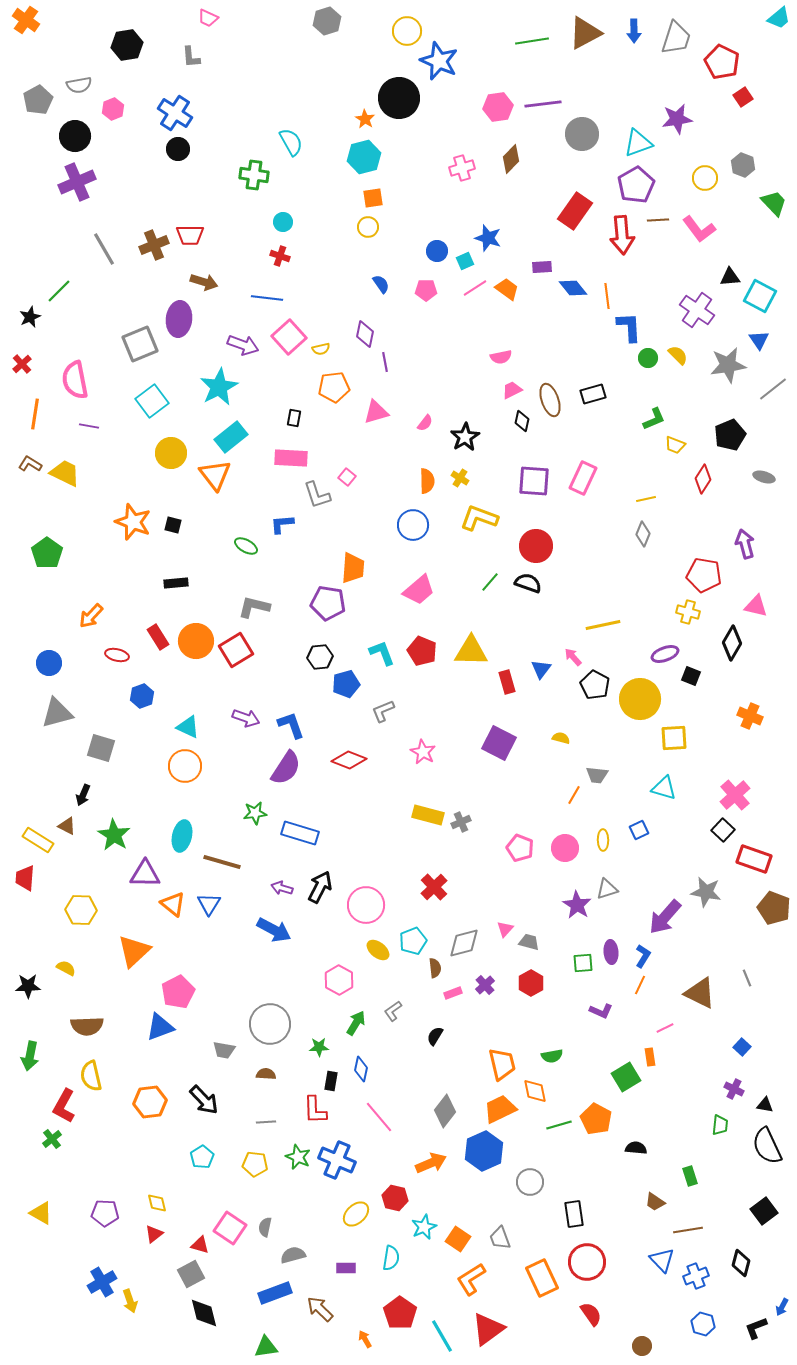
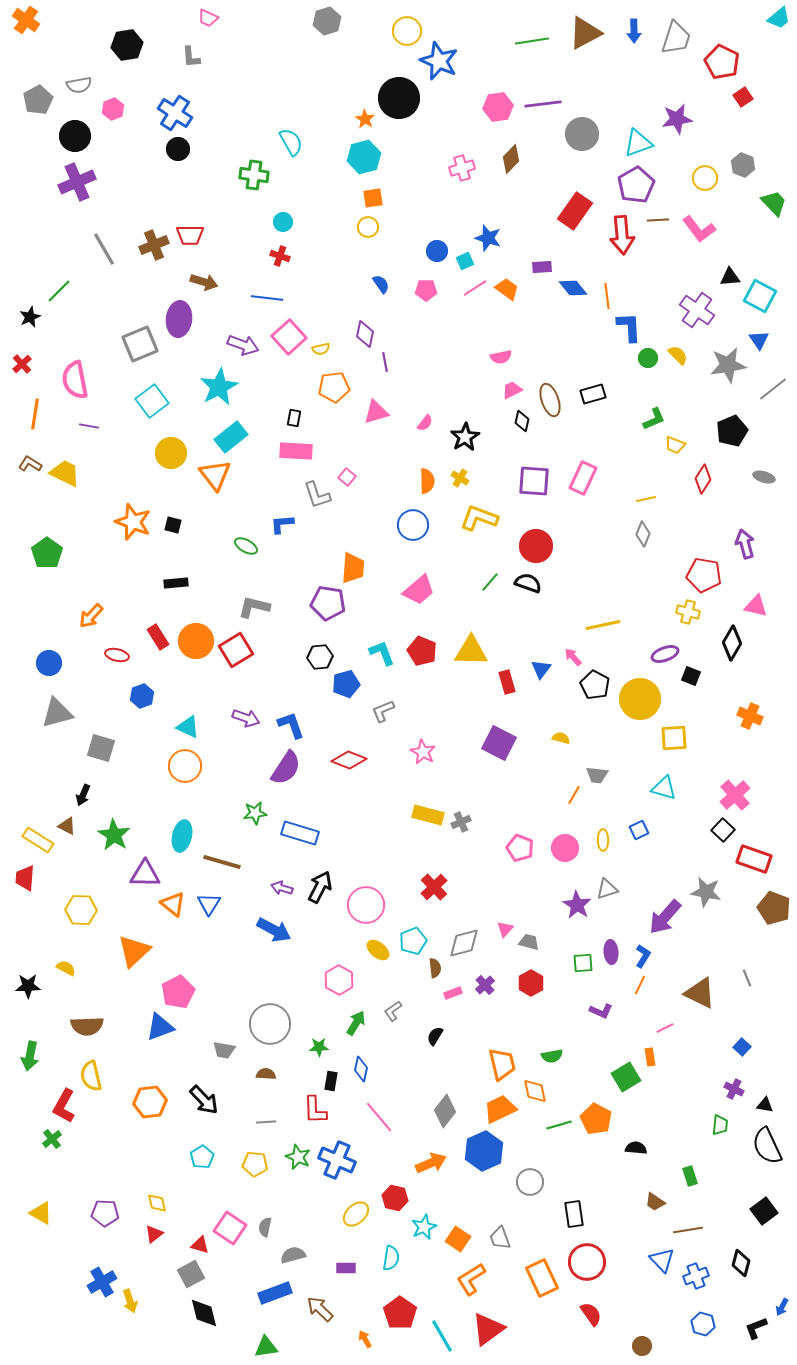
black pentagon at (730, 435): moved 2 px right, 4 px up
pink rectangle at (291, 458): moved 5 px right, 7 px up
